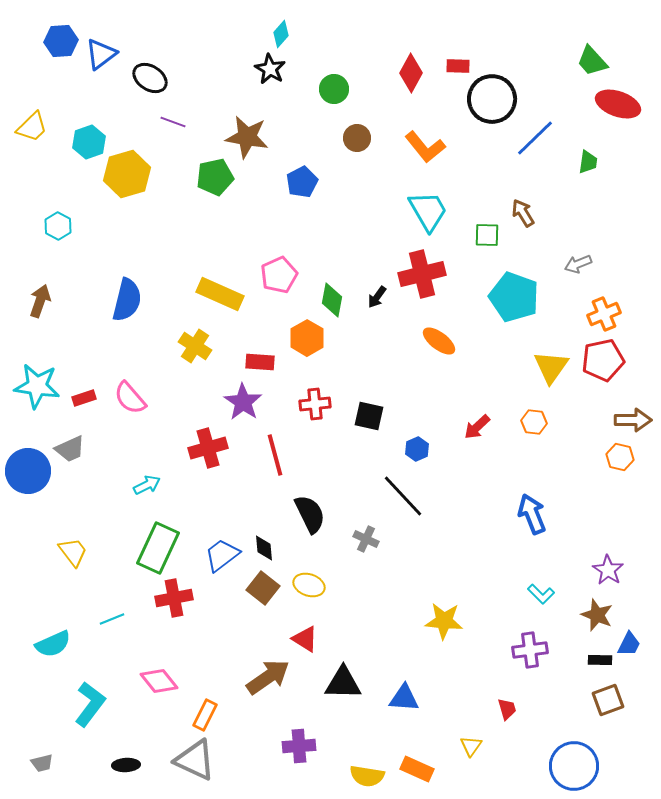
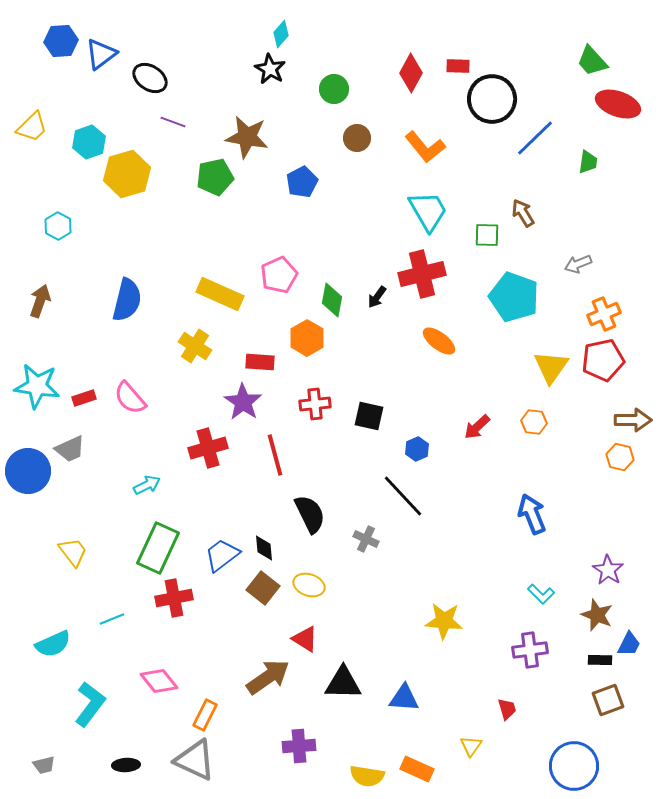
gray trapezoid at (42, 763): moved 2 px right, 2 px down
